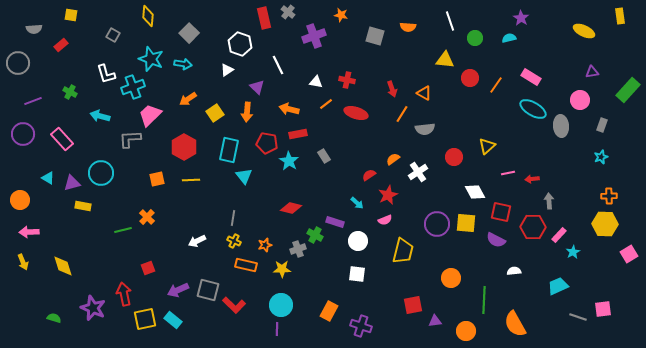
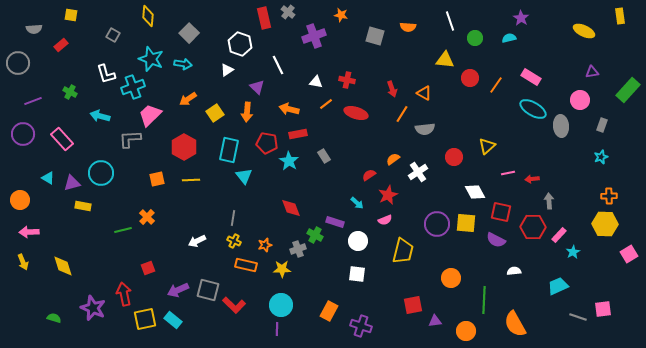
red diamond at (291, 208): rotated 55 degrees clockwise
